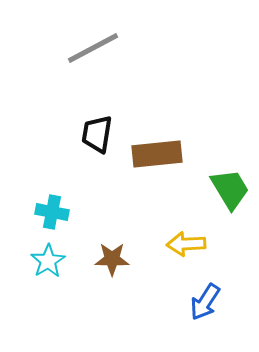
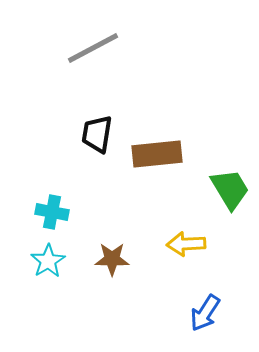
blue arrow: moved 11 px down
